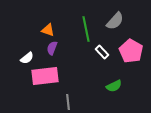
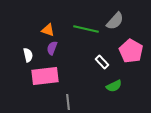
green line: rotated 65 degrees counterclockwise
white rectangle: moved 10 px down
white semicircle: moved 1 px right, 3 px up; rotated 64 degrees counterclockwise
